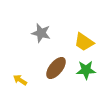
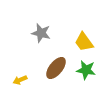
yellow trapezoid: rotated 20 degrees clockwise
green star: rotated 12 degrees clockwise
yellow arrow: rotated 56 degrees counterclockwise
